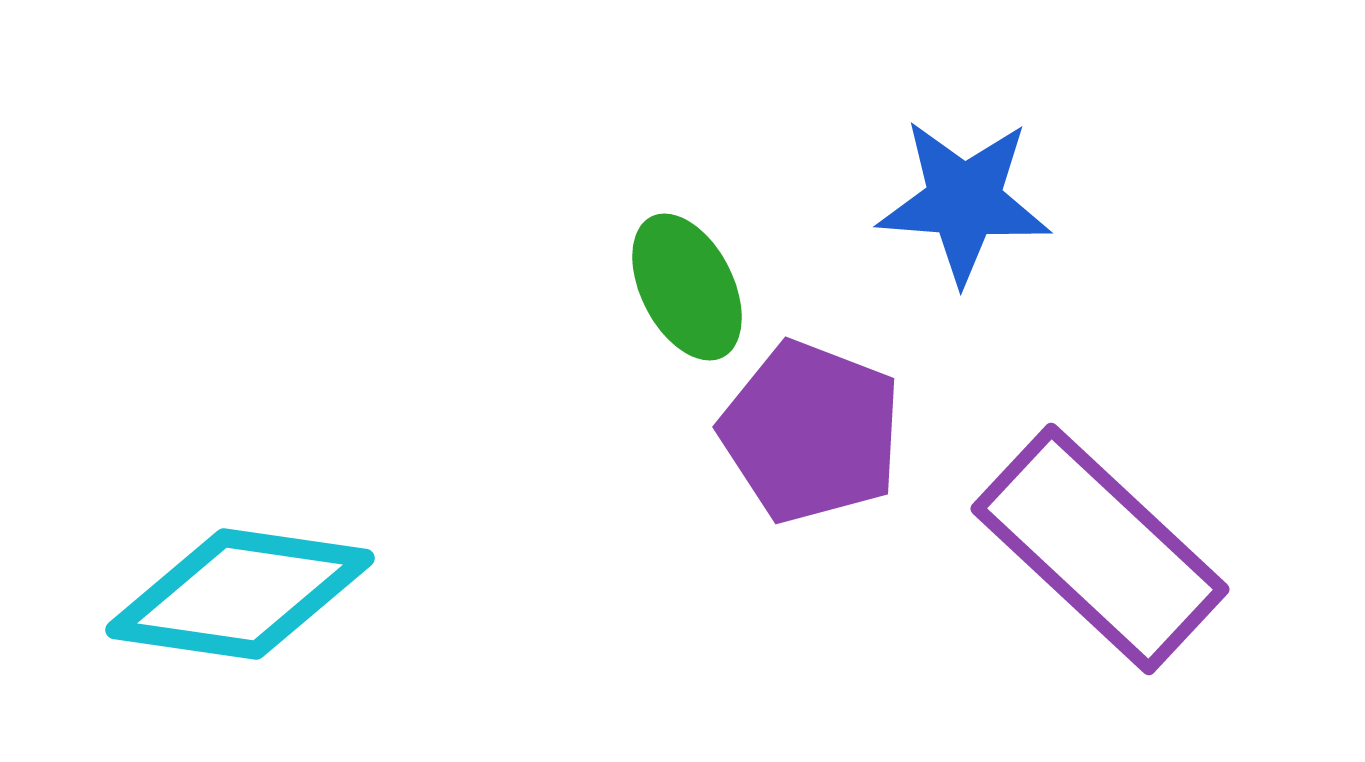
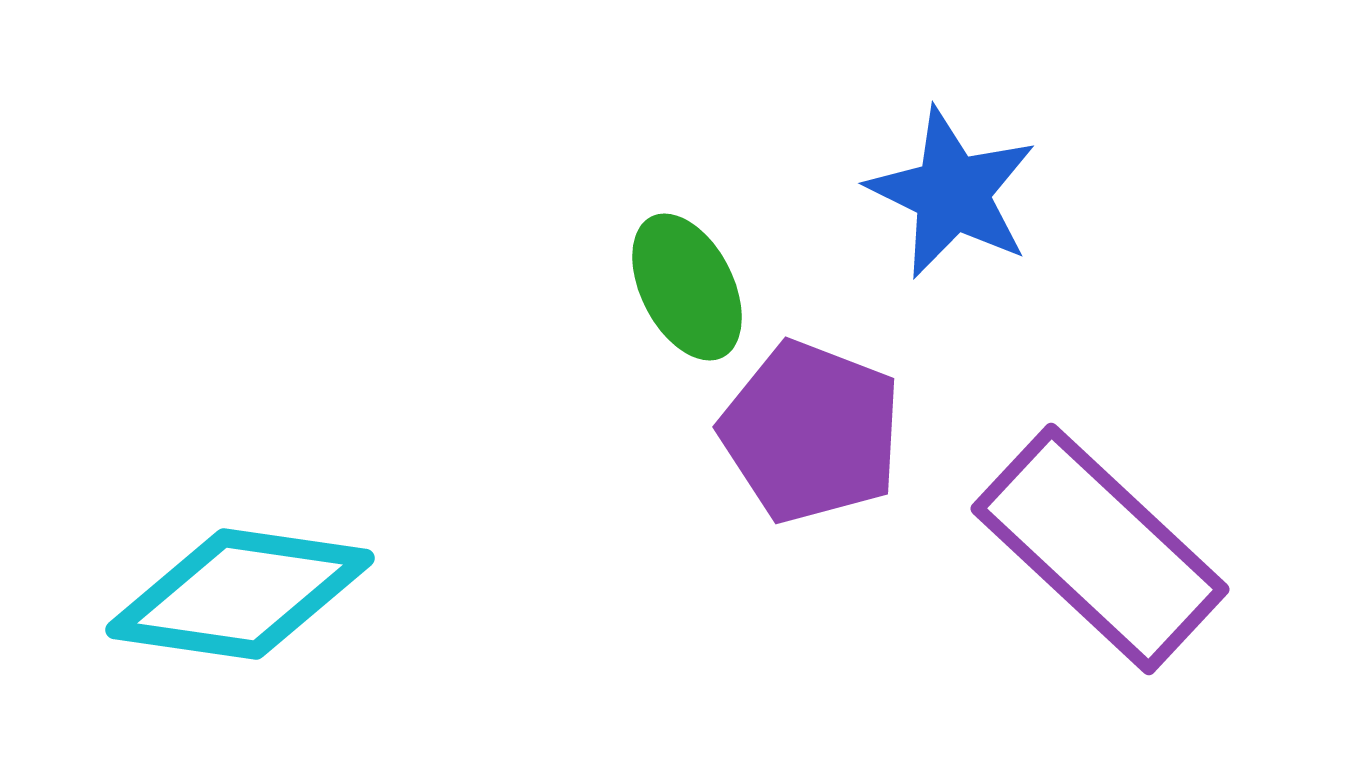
blue star: moved 12 px left, 8 px up; rotated 22 degrees clockwise
